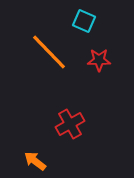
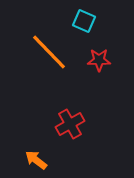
orange arrow: moved 1 px right, 1 px up
